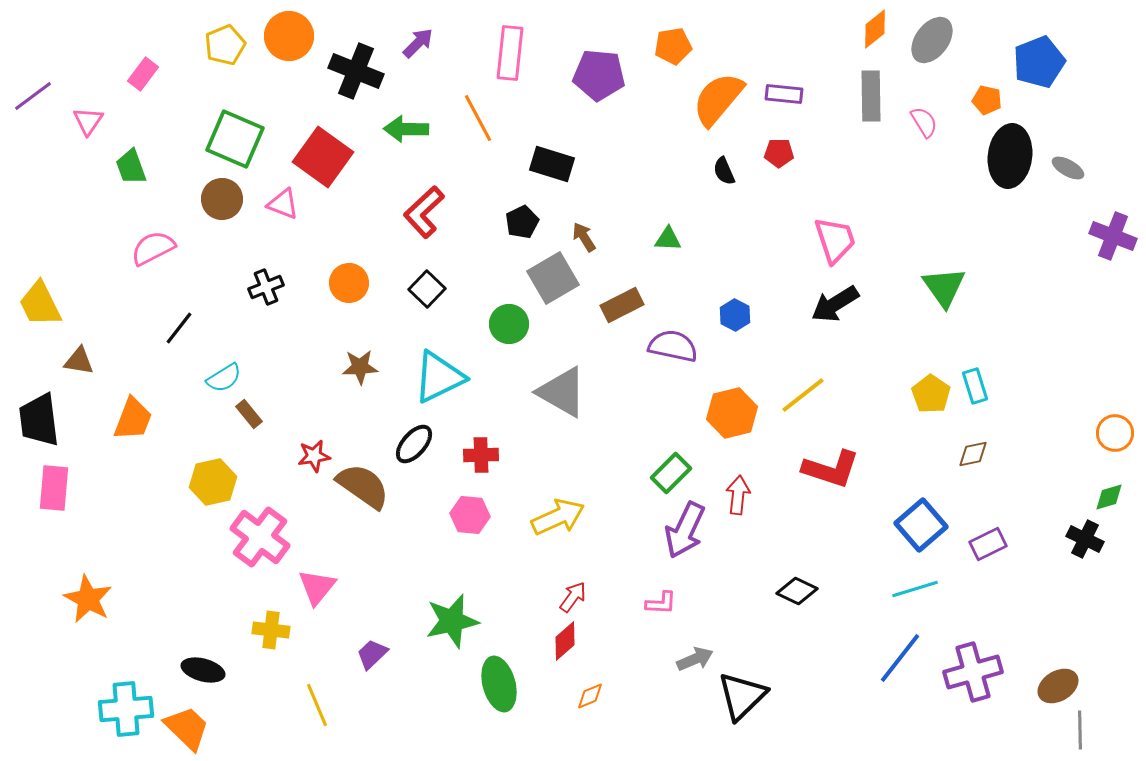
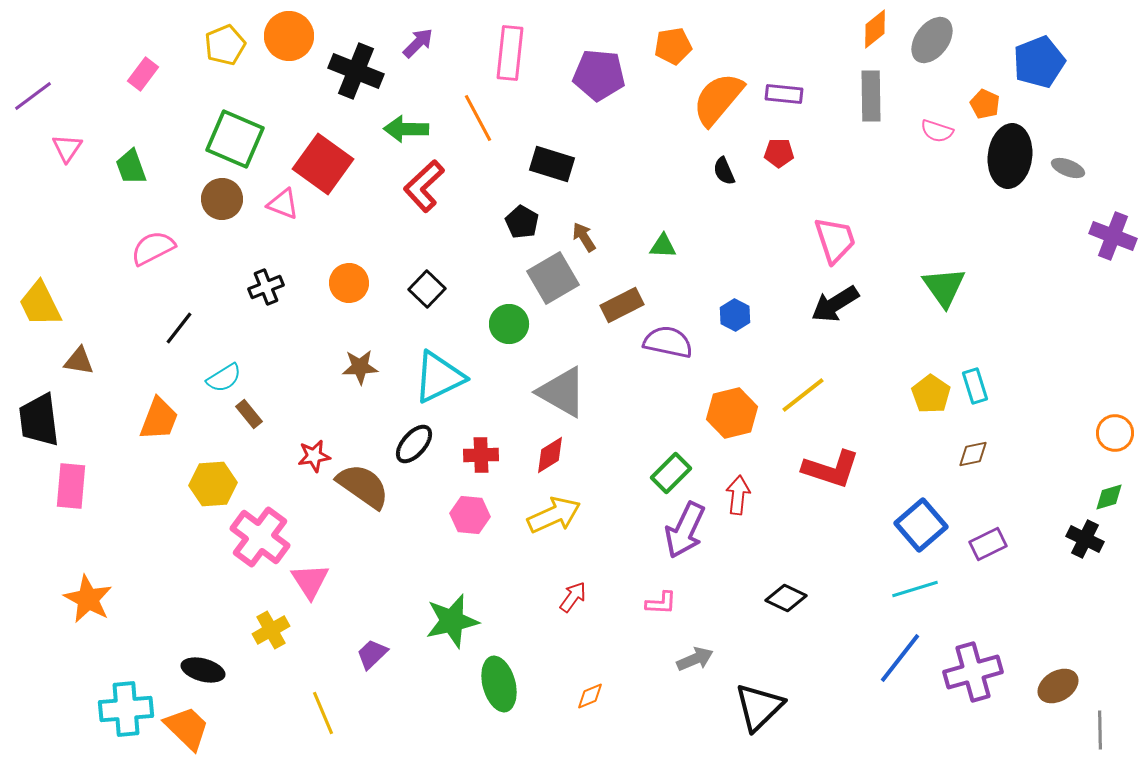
orange pentagon at (987, 100): moved 2 px left, 4 px down; rotated 12 degrees clockwise
pink triangle at (88, 121): moved 21 px left, 27 px down
pink semicircle at (924, 122): moved 13 px right, 9 px down; rotated 140 degrees clockwise
red square at (323, 157): moved 7 px down
gray ellipse at (1068, 168): rotated 8 degrees counterclockwise
red L-shape at (424, 212): moved 26 px up
black pentagon at (522, 222): rotated 16 degrees counterclockwise
green triangle at (668, 239): moved 5 px left, 7 px down
purple semicircle at (673, 346): moved 5 px left, 4 px up
orange trapezoid at (133, 419): moved 26 px right
yellow hexagon at (213, 482): moved 2 px down; rotated 9 degrees clockwise
pink rectangle at (54, 488): moved 17 px right, 2 px up
yellow arrow at (558, 517): moved 4 px left, 2 px up
pink triangle at (317, 587): moved 7 px left, 6 px up; rotated 12 degrees counterclockwise
black diamond at (797, 591): moved 11 px left, 7 px down
yellow cross at (271, 630): rotated 36 degrees counterclockwise
red diamond at (565, 641): moved 15 px left, 186 px up; rotated 9 degrees clockwise
black triangle at (742, 696): moved 17 px right, 11 px down
yellow line at (317, 705): moved 6 px right, 8 px down
gray line at (1080, 730): moved 20 px right
